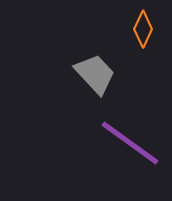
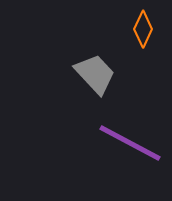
purple line: rotated 8 degrees counterclockwise
